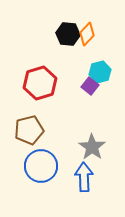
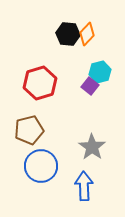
blue arrow: moved 9 px down
